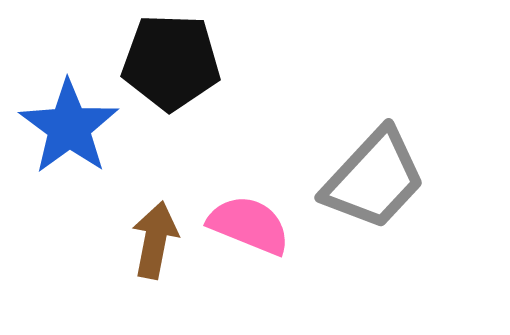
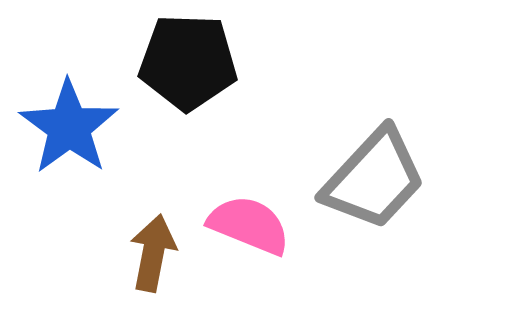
black pentagon: moved 17 px right
brown arrow: moved 2 px left, 13 px down
